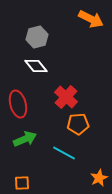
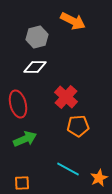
orange arrow: moved 18 px left, 2 px down
white diamond: moved 1 px left, 1 px down; rotated 50 degrees counterclockwise
orange pentagon: moved 2 px down
cyan line: moved 4 px right, 16 px down
